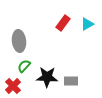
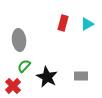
red rectangle: rotated 21 degrees counterclockwise
gray ellipse: moved 1 px up
black star: rotated 25 degrees clockwise
gray rectangle: moved 10 px right, 5 px up
